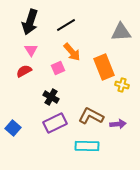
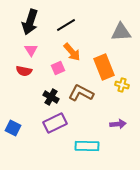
red semicircle: rotated 140 degrees counterclockwise
brown L-shape: moved 10 px left, 23 px up
blue square: rotated 14 degrees counterclockwise
